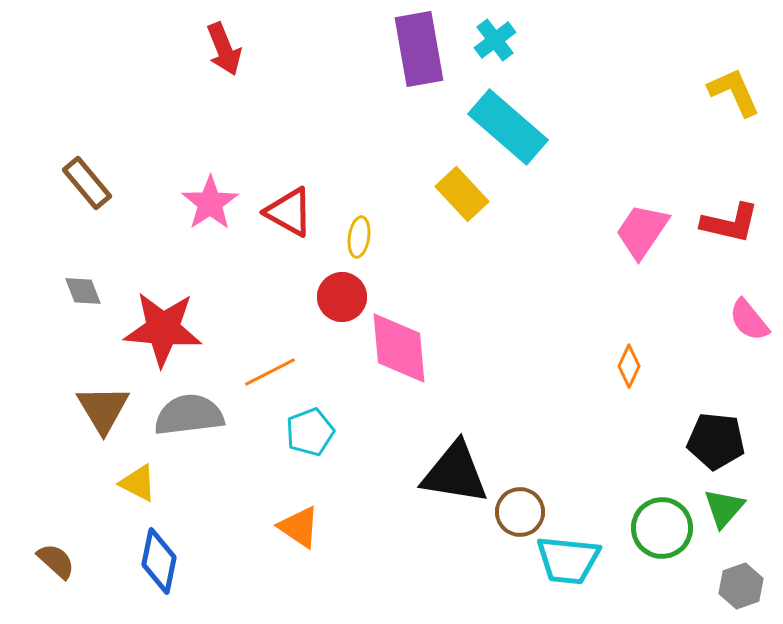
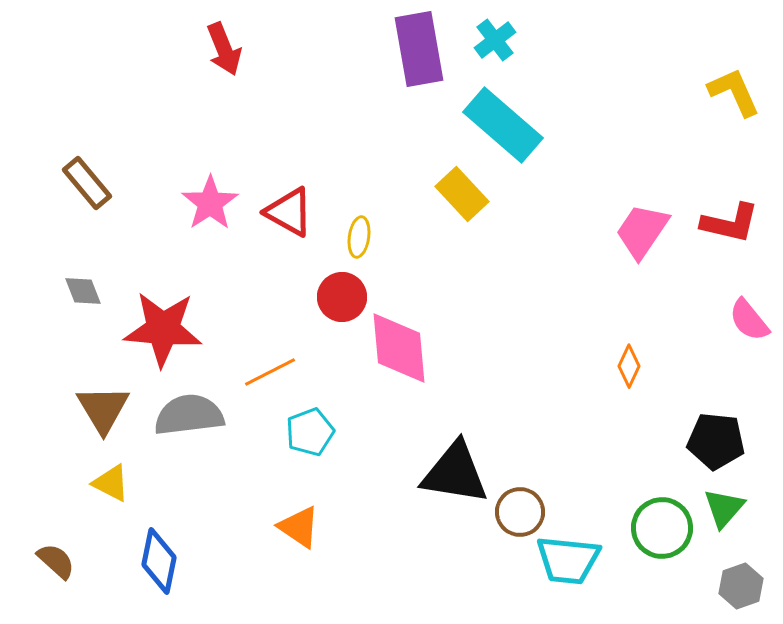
cyan rectangle: moved 5 px left, 2 px up
yellow triangle: moved 27 px left
